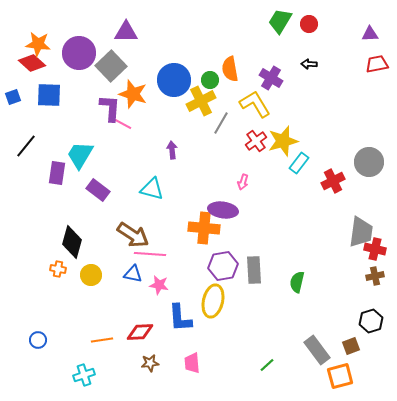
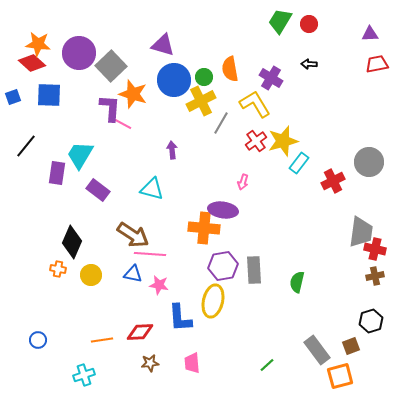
purple triangle at (126, 32): moved 37 px right, 13 px down; rotated 15 degrees clockwise
green circle at (210, 80): moved 6 px left, 3 px up
black diamond at (72, 242): rotated 8 degrees clockwise
